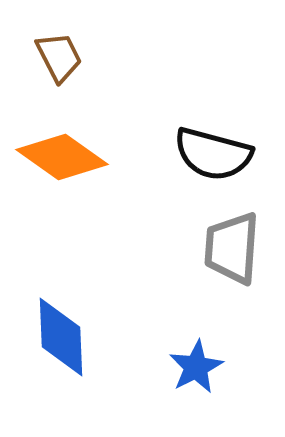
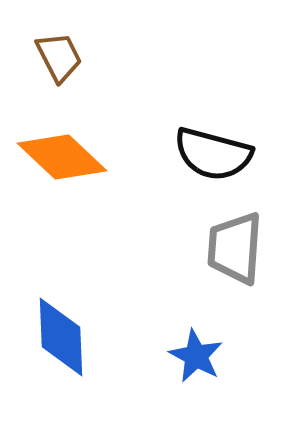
orange diamond: rotated 8 degrees clockwise
gray trapezoid: moved 3 px right
blue star: moved 11 px up; rotated 16 degrees counterclockwise
